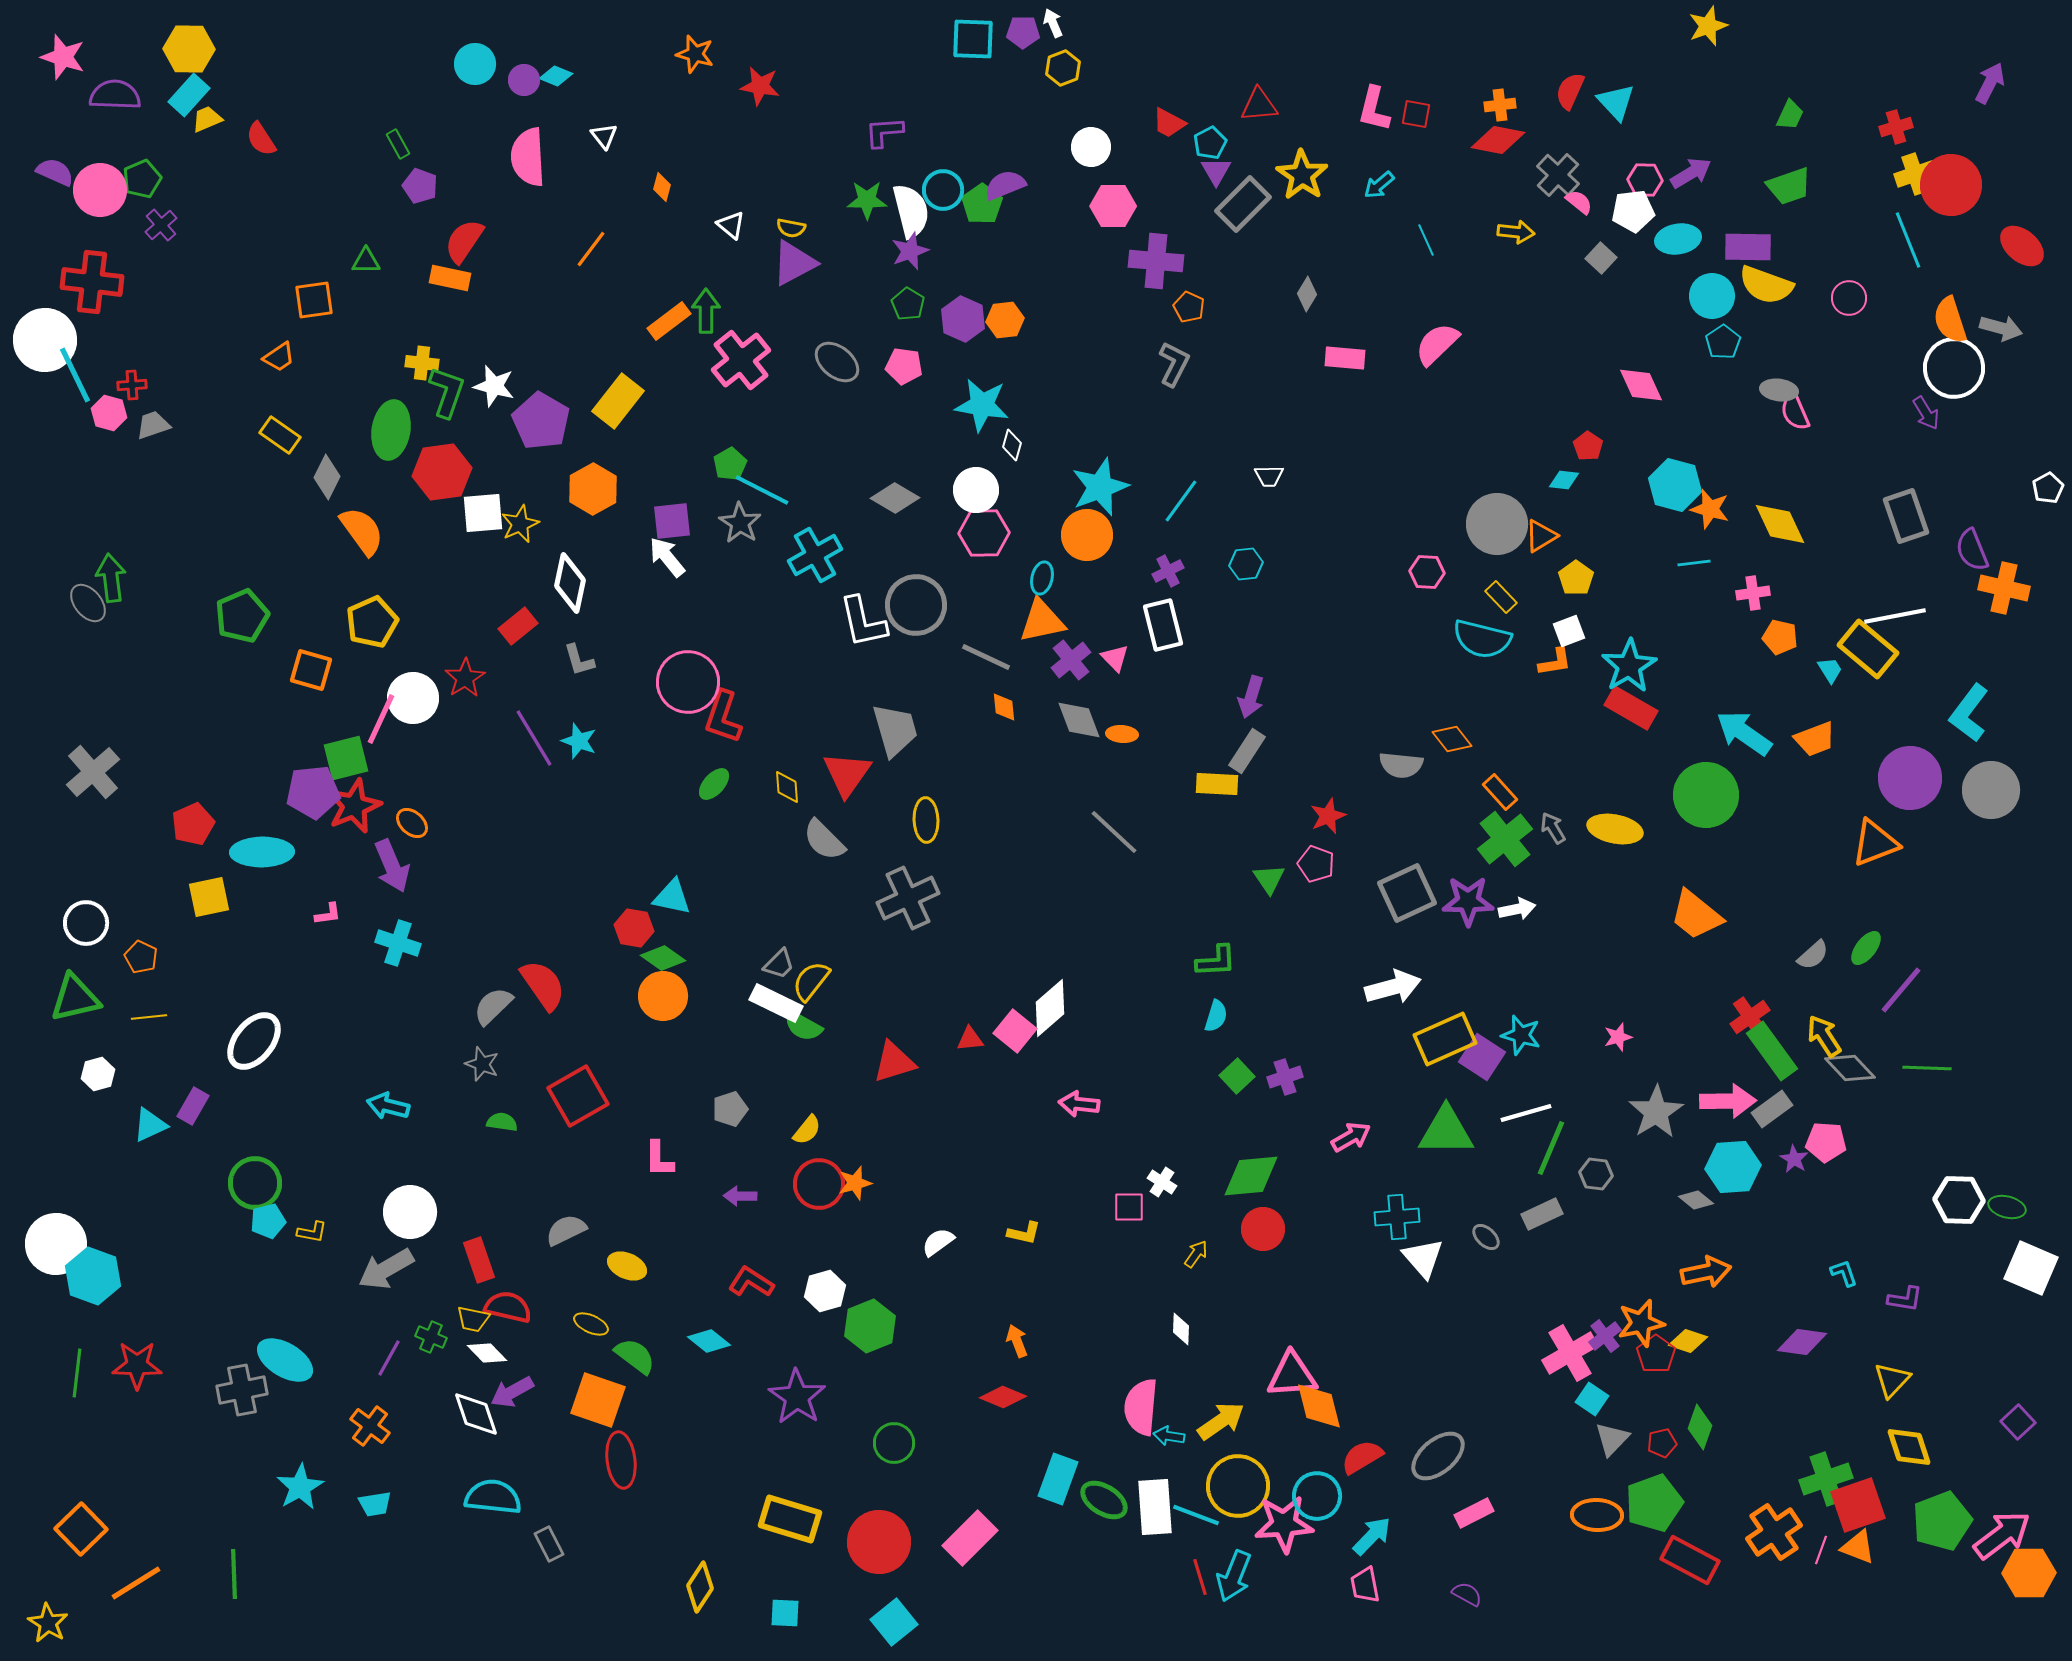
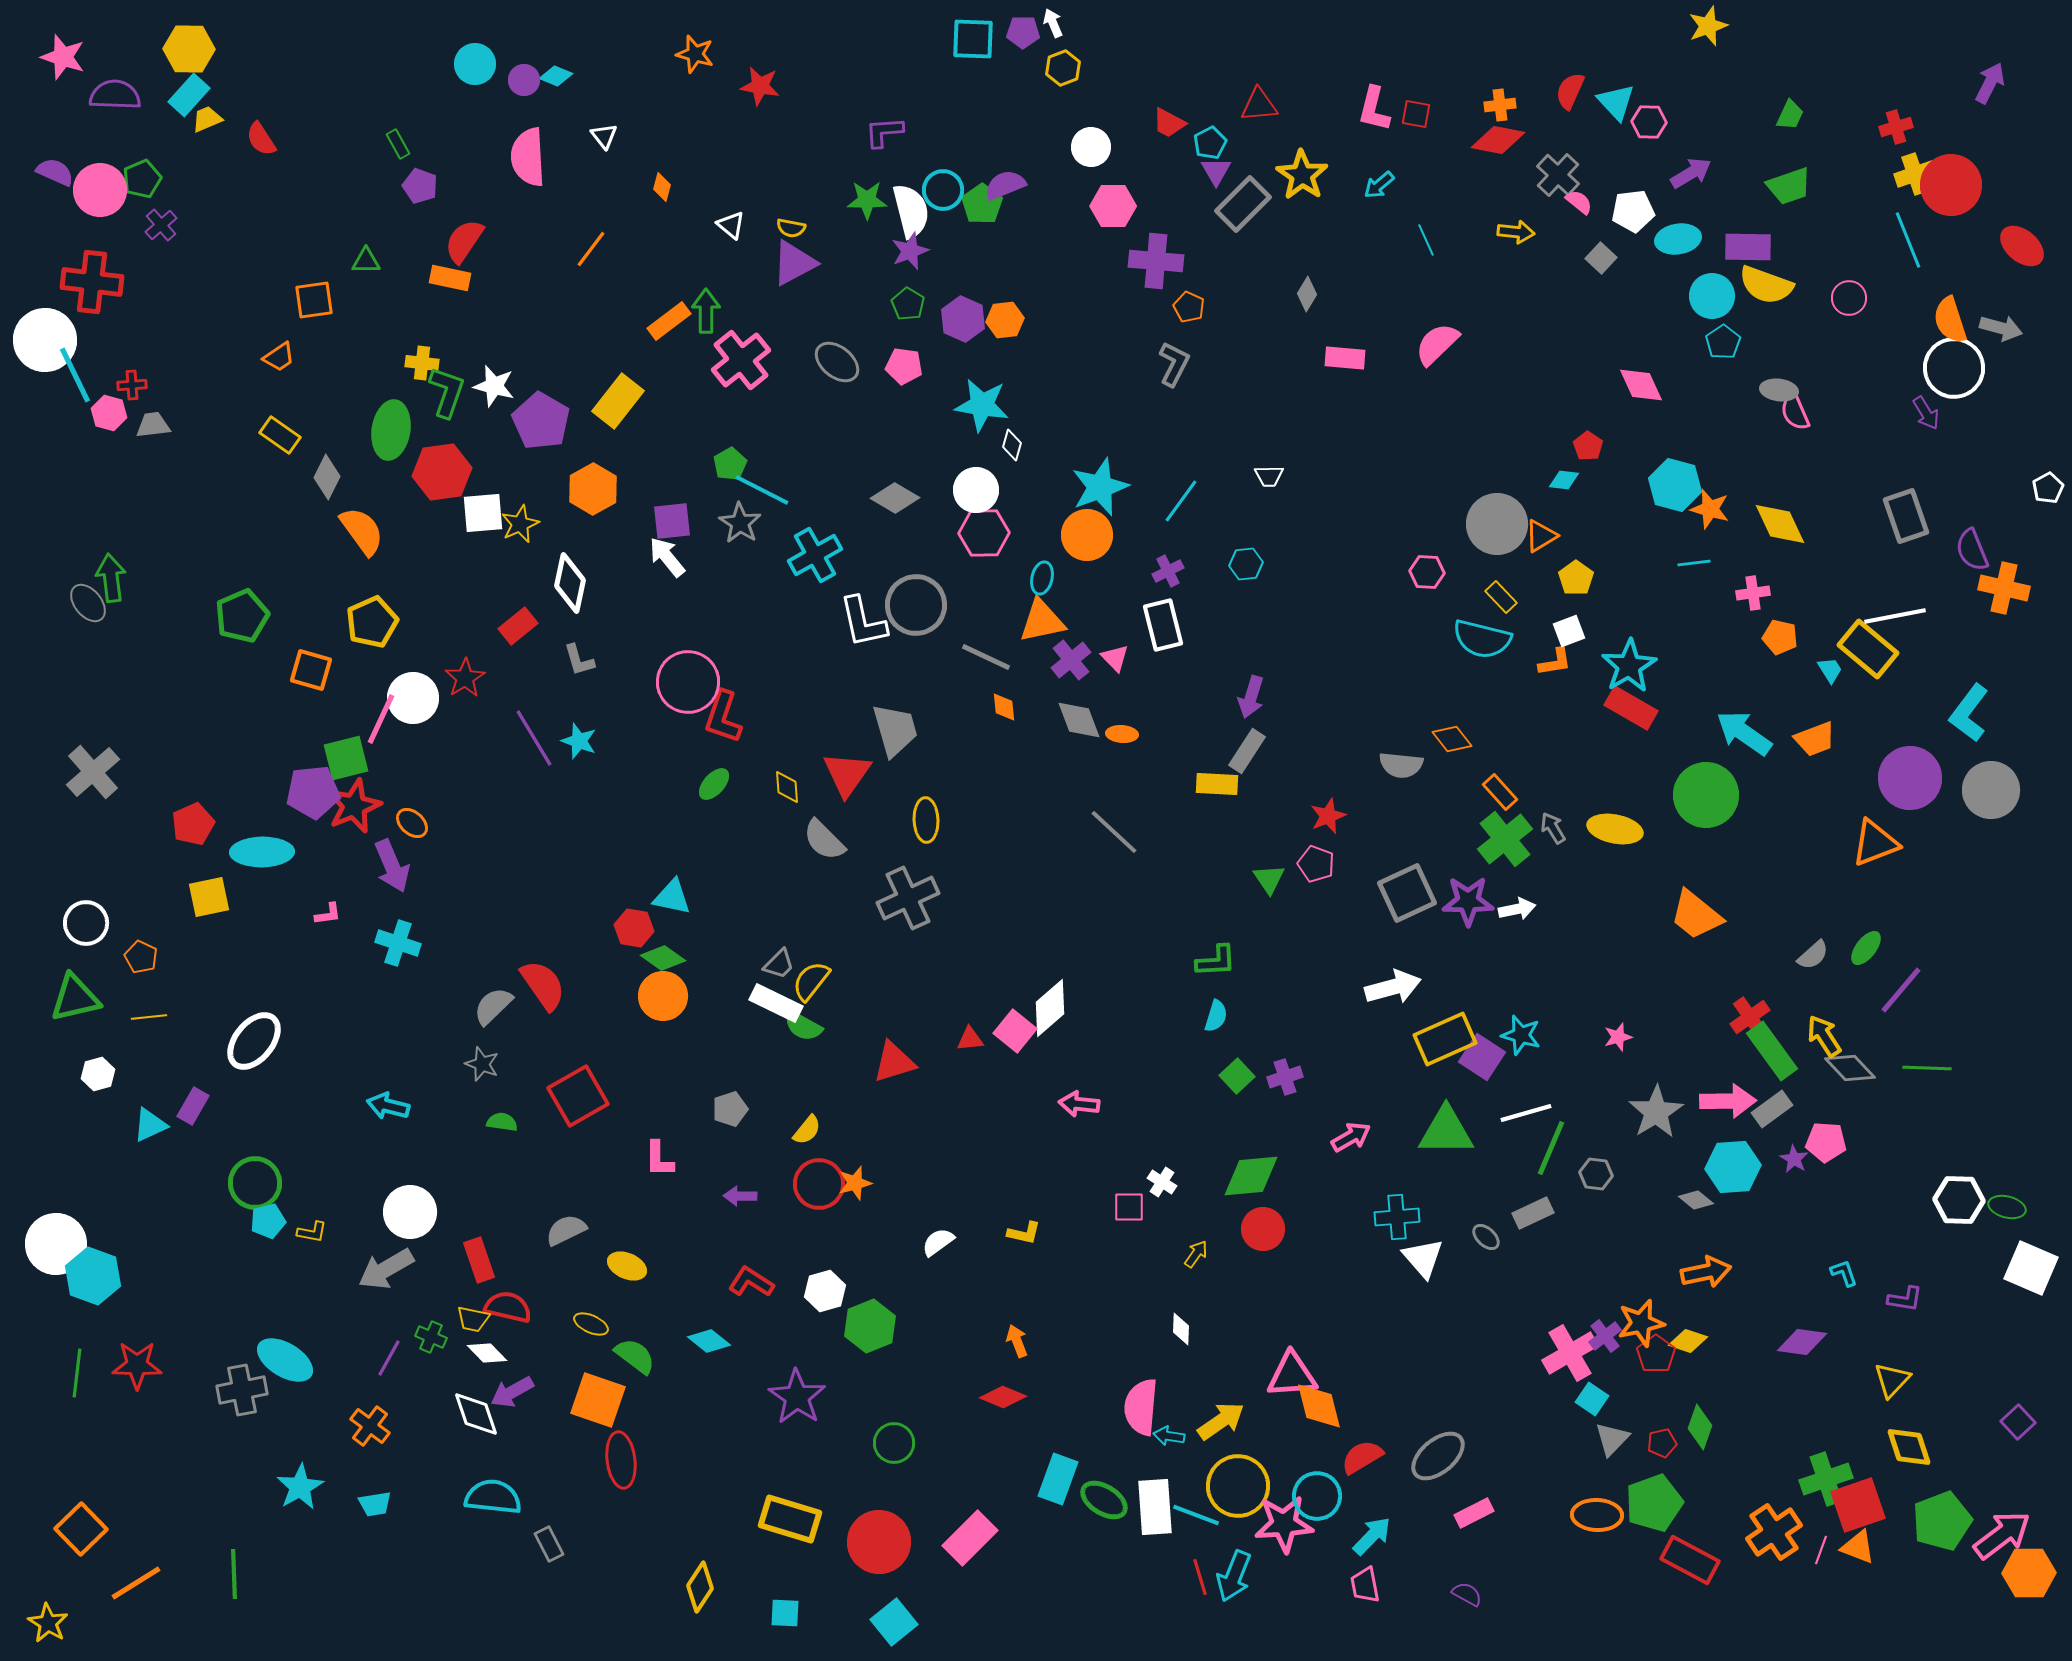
pink hexagon at (1645, 180): moved 4 px right, 58 px up
gray trapezoid at (153, 425): rotated 12 degrees clockwise
gray rectangle at (1542, 1214): moved 9 px left, 1 px up
